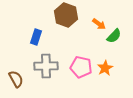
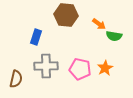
brown hexagon: rotated 15 degrees counterclockwise
green semicircle: rotated 56 degrees clockwise
pink pentagon: moved 1 px left, 2 px down
brown semicircle: rotated 42 degrees clockwise
